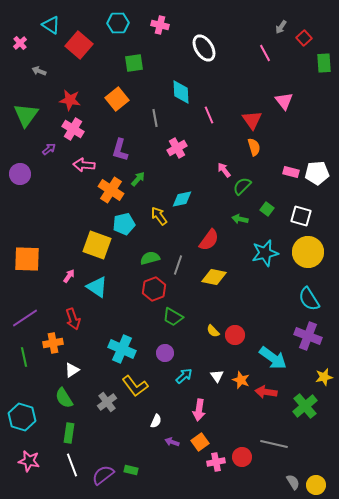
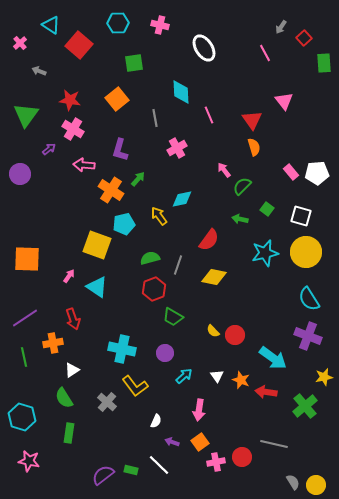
pink rectangle at (291, 172): rotated 35 degrees clockwise
yellow circle at (308, 252): moved 2 px left
cyan cross at (122, 349): rotated 12 degrees counterclockwise
gray cross at (107, 402): rotated 12 degrees counterclockwise
white line at (72, 465): moved 87 px right; rotated 25 degrees counterclockwise
